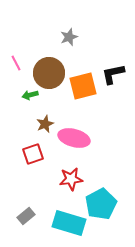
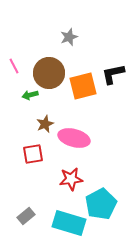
pink line: moved 2 px left, 3 px down
red square: rotated 10 degrees clockwise
